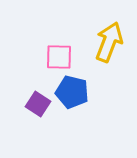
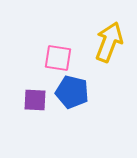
pink square: moved 1 px left, 1 px down; rotated 8 degrees clockwise
purple square: moved 3 px left, 4 px up; rotated 30 degrees counterclockwise
